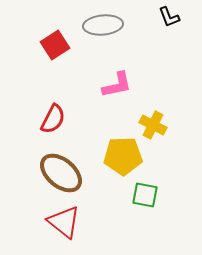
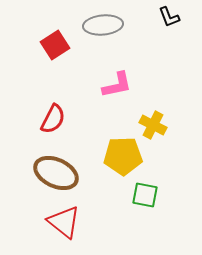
brown ellipse: moved 5 px left; rotated 15 degrees counterclockwise
